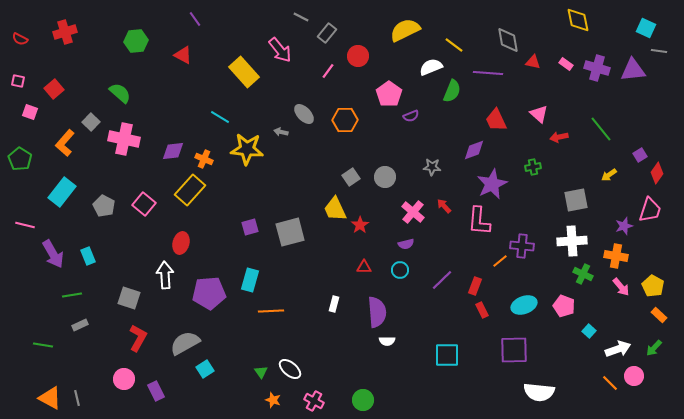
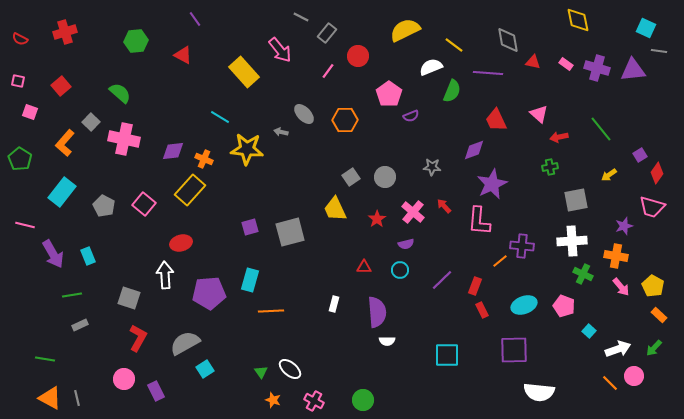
red square at (54, 89): moved 7 px right, 3 px up
green cross at (533, 167): moved 17 px right
pink trapezoid at (650, 210): moved 2 px right, 3 px up; rotated 88 degrees clockwise
red star at (360, 225): moved 17 px right, 6 px up
red ellipse at (181, 243): rotated 60 degrees clockwise
green line at (43, 345): moved 2 px right, 14 px down
